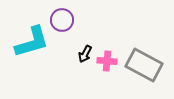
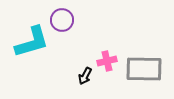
black arrow: moved 22 px down
pink cross: rotated 18 degrees counterclockwise
gray rectangle: moved 4 px down; rotated 27 degrees counterclockwise
